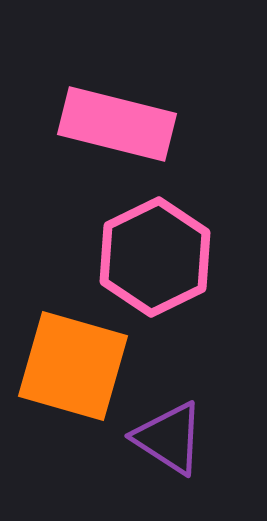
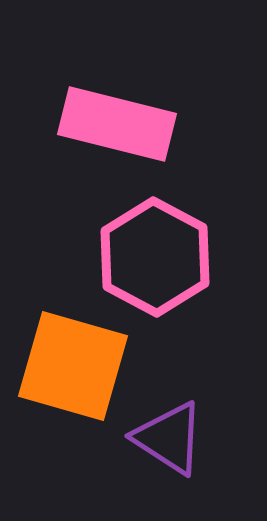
pink hexagon: rotated 6 degrees counterclockwise
